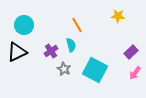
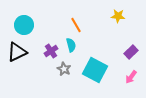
orange line: moved 1 px left
pink arrow: moved 4 px left, 4 px down
